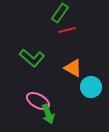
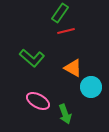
red line: moved 1 px left, 1 px down
green arrow: moved 17 px right
